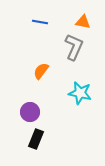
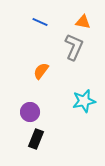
blue line: rotated 14 degrees clockwise
cyan star: moved 4 px right, 8 px down; rotated 25 degrees counterclockwise
